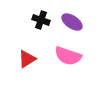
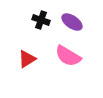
pink semicircle: rotated 12 degrees clockwise
